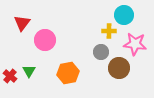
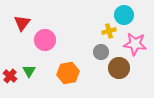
yellow cross: rotated 16 degrees counterclockwise
